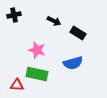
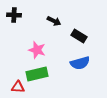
black cross: rotated 16 degrees clockwise
black rectangle: moved 1 px right, 3 px down
blue semicircle: moved 7 px right
green rectangle: rotated 25 degrees counterclockwise
red triangle: moved 1 px right, 2 px down
